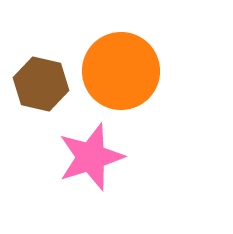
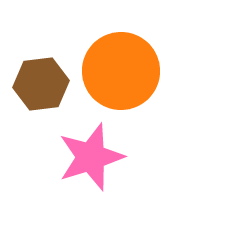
brown hexagon: rotated 20 degrees counterclockwise
